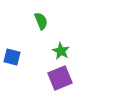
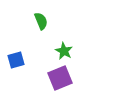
green star: moved 3 px right
blue square: moved 4 px right, 3 px down; rotated 30 degrees counterclockwise
